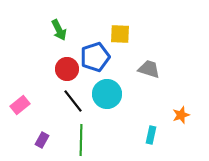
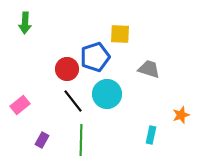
green arrow: moved 34 px left, 7 px up; rotated 30 degrees clockwise
